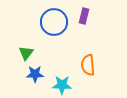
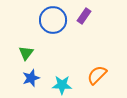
purple rectangle: rotated 21 degrees clockwise
blue circle: moved 1 px left, 2 px up
orange semicircle: moved 9 px right, 10 px down; rotated 50 degrees clockwise
blue star: moved 4 px left, 4 px down; rotated 18 degrees counterclockwise
